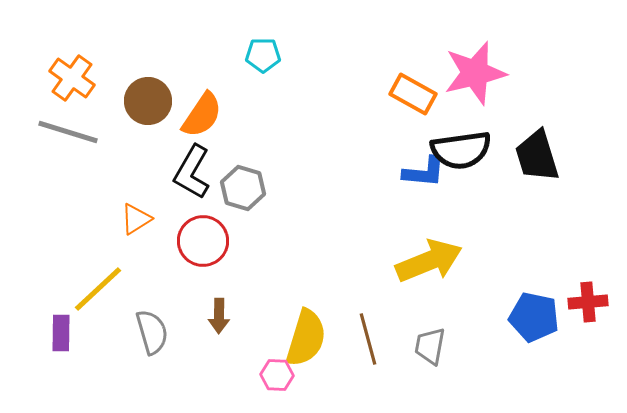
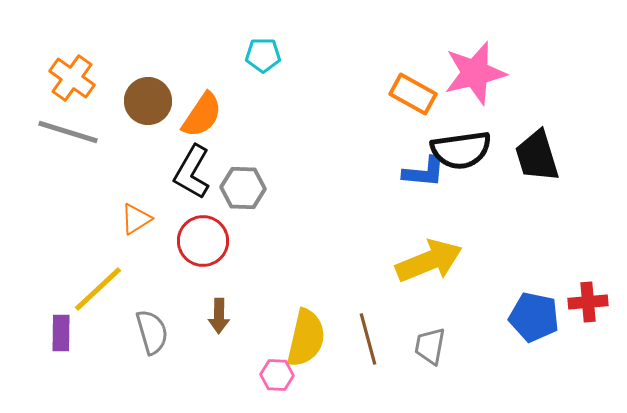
gray hexagon: rotated 15 degrees counterclockwise
yellow semicircle: rotated 4 degrees counterclockwise
